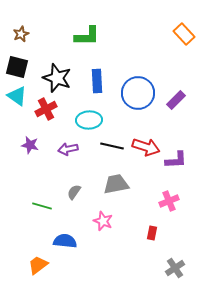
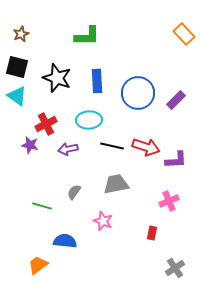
red cross: moved 15 px down
